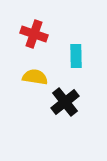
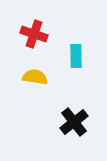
black cross: moved 9 px right, 20 px down
